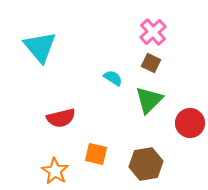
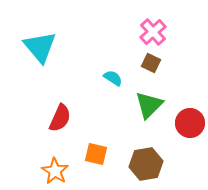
green triangle: moved 5 px down
red semicircle: moved 1 px left; rotated 52 degrees counterclockwise
